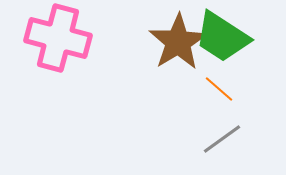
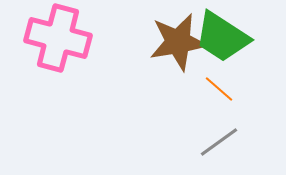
brown star: rotated 22 degrees clockwise
gray line: moved 3 px left, 3 px down
